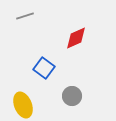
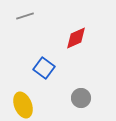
gray circle: moved 9 px right, 2 px down
